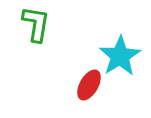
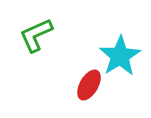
green L-shape: moved 11 px down; rotated 123 degrees counterclockwise
